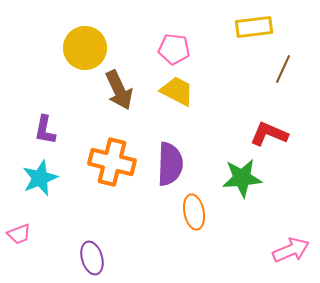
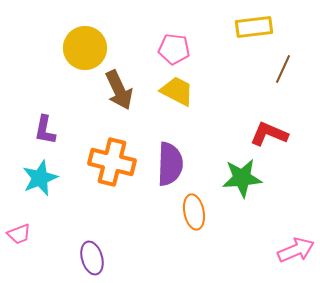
pink arrow: moved 5 px right
